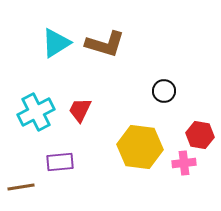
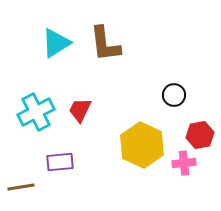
brown L-shape: rotated 66 degrees clockwise
black circle: moved 10 px right, 4 px down
red hexagon: rotated 20 degrees counterclockwise
yellow hexagon: moved 2 px right, 2 px up; rotated 18 degrees clockwise
